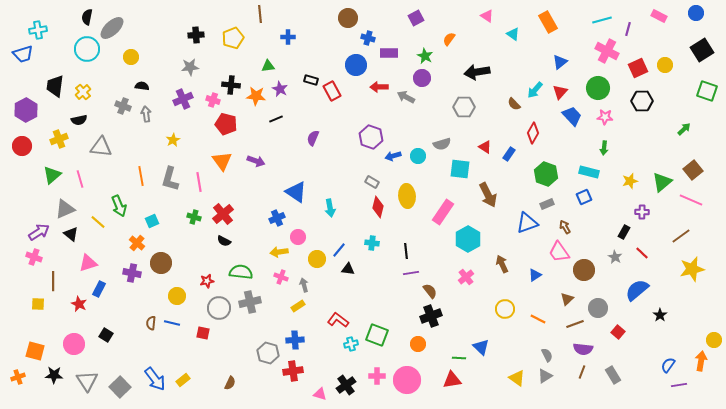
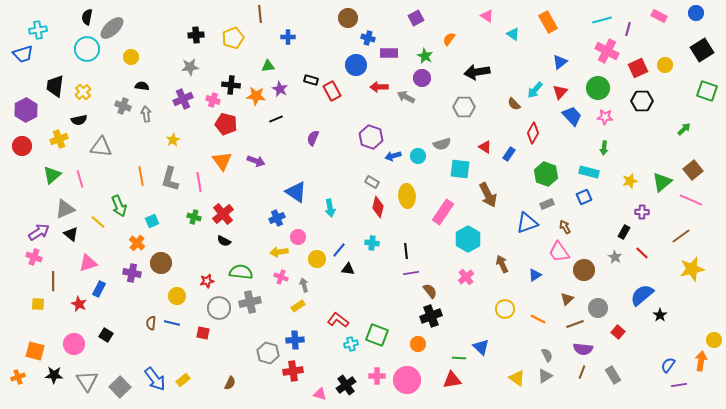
blue semicircle at (637, 290): moved 5 px right, 5 px down
